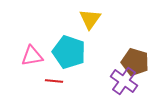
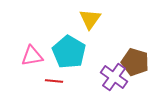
cyan pentagon: rotated 12 degrees clockwise
purple cross: moved 10 px left, 4 px up
